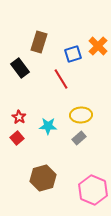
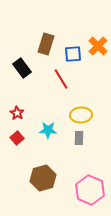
brown rectangle: moved 7 px right, 2 px down
blue square: rotated 12 degrees clockwise
black rectangle: moved 2 px right
red star: moved 2 px left, 4 px up
cyan star: moved 4 px down
gray rectangle: rotated 48 degrees counterclockwise
pink hexagon: moved 3 px left
